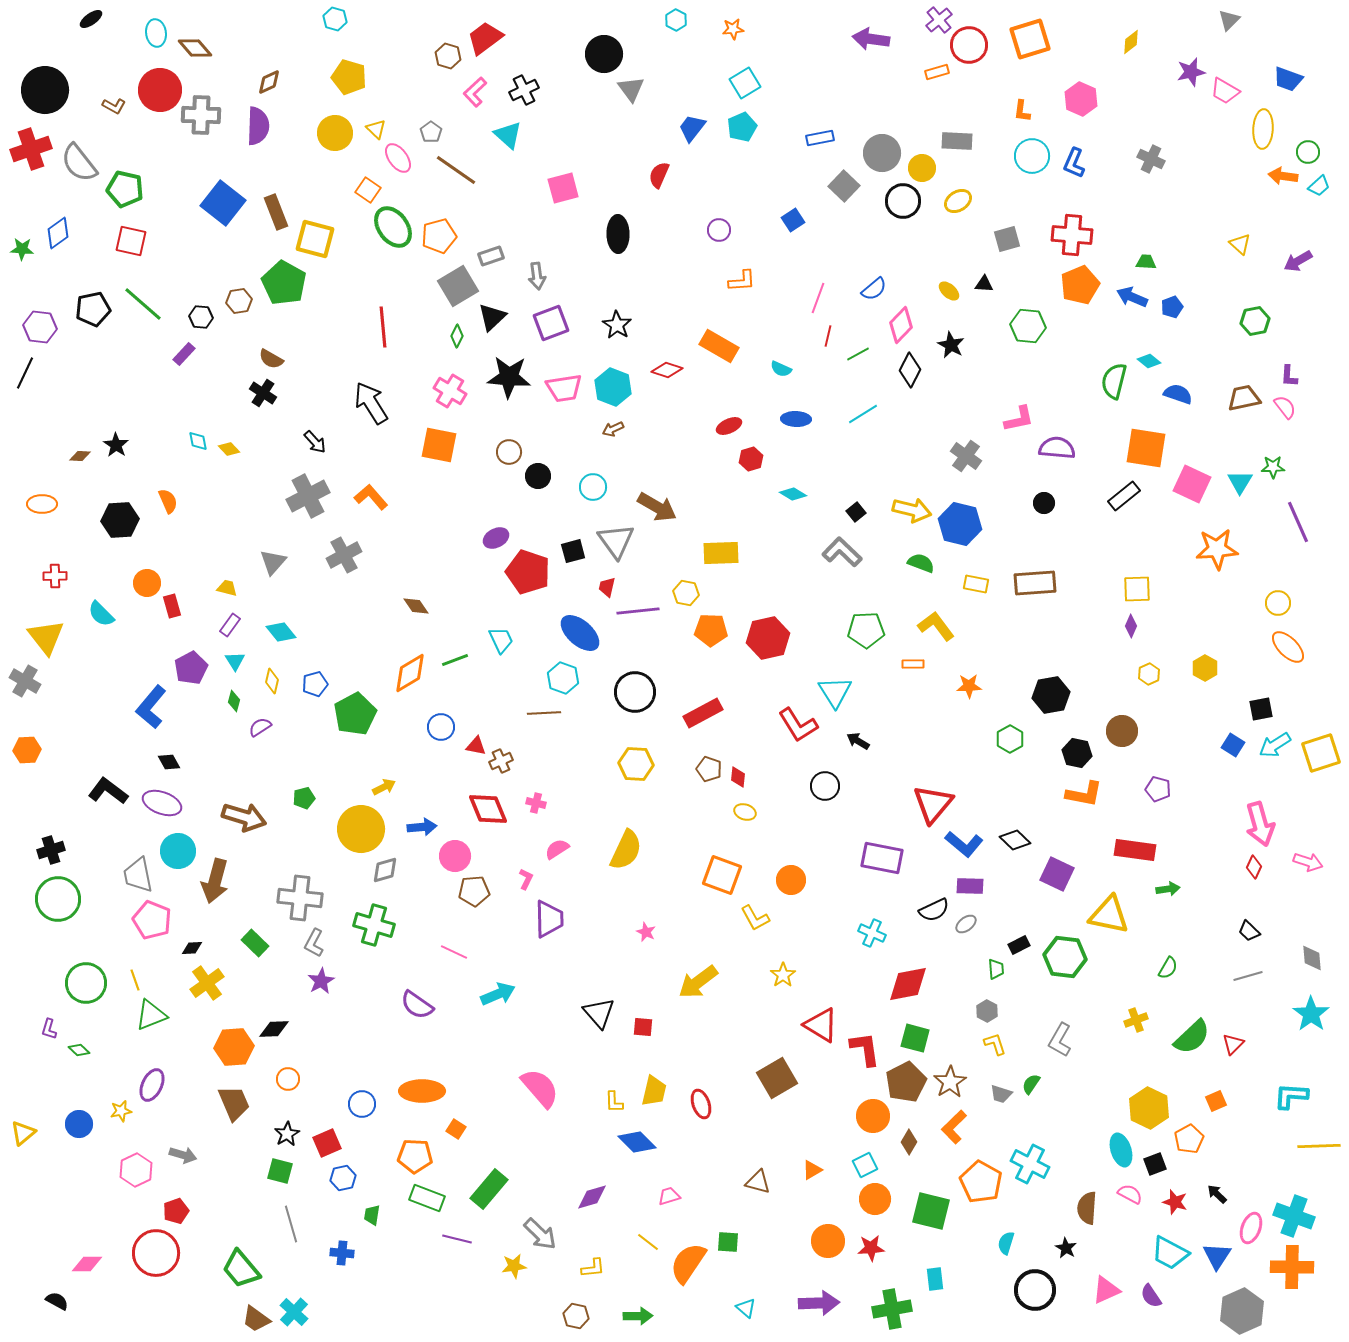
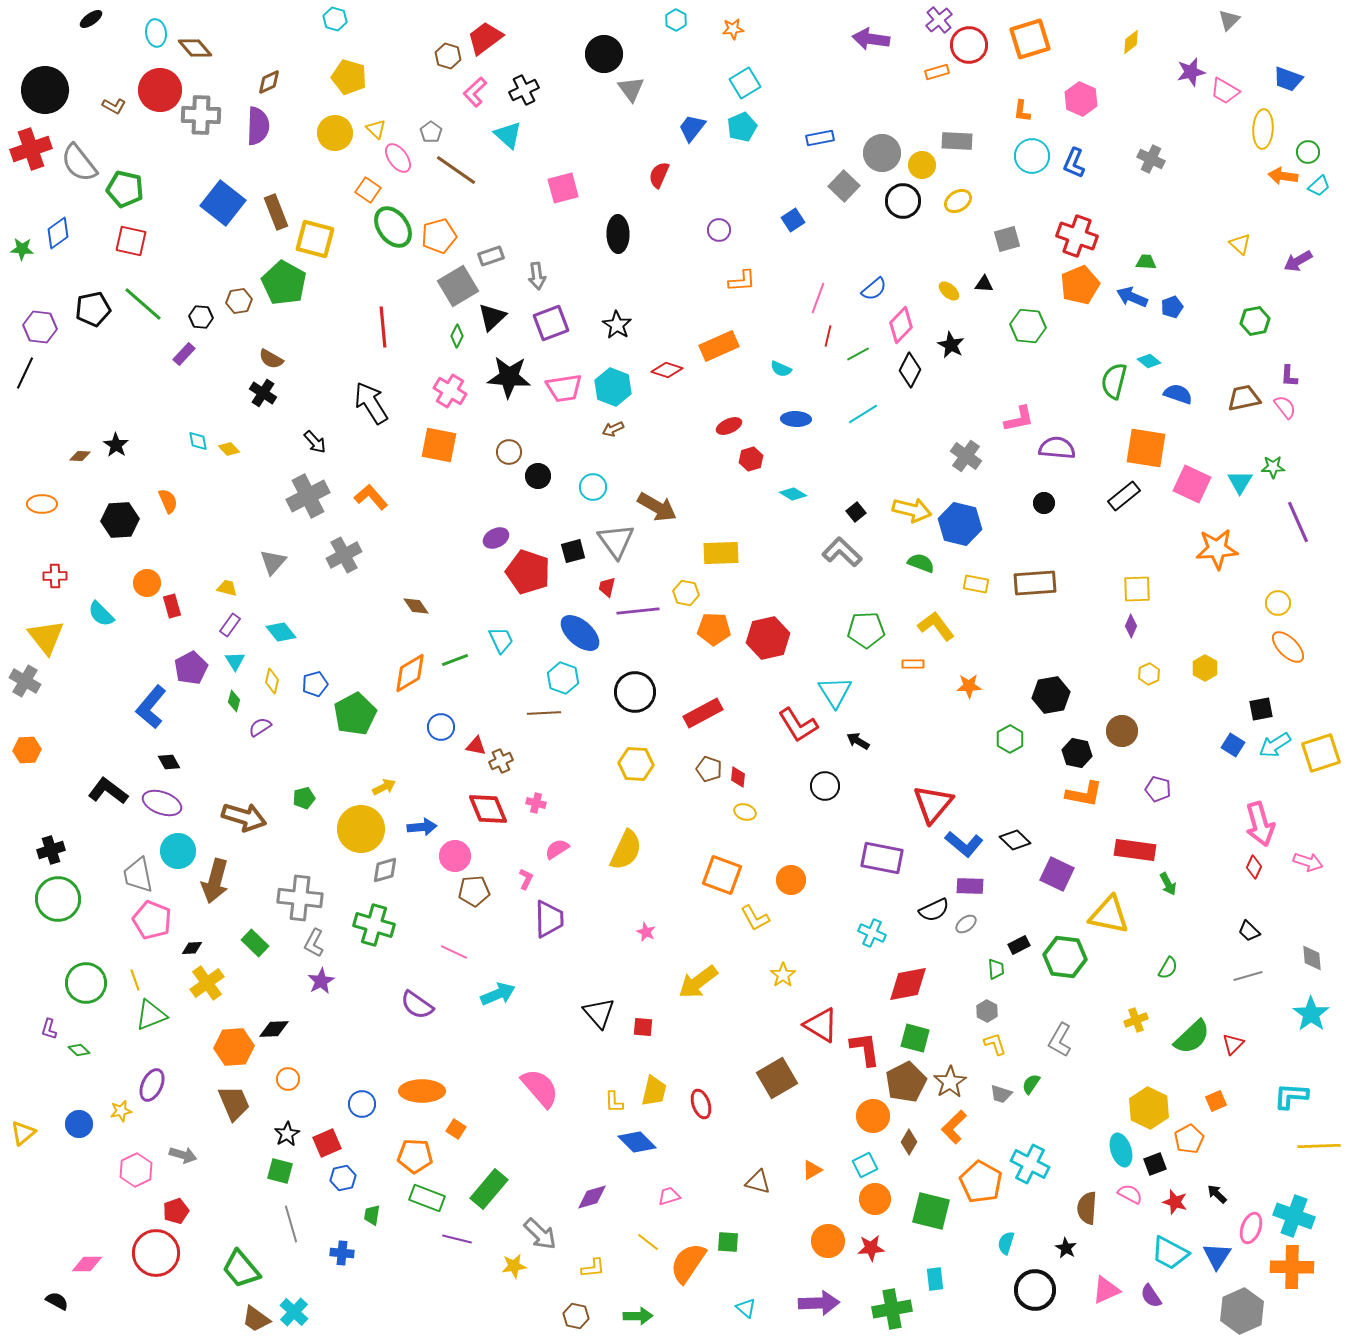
yellow circle at (922, 168): moved 3 px up
red cross at (1072, 235): moved 5 px right, 1 px down; rotated 15 degrees clockwise
orange rectangle at (719, 346): rotated 54 degrees counterclockwise
orange pentagon at (711, 630): moved 3 px right, 1 px up
green arrow at (1168, 889): moved 5 px up; rotated 70 degrees clockwise
